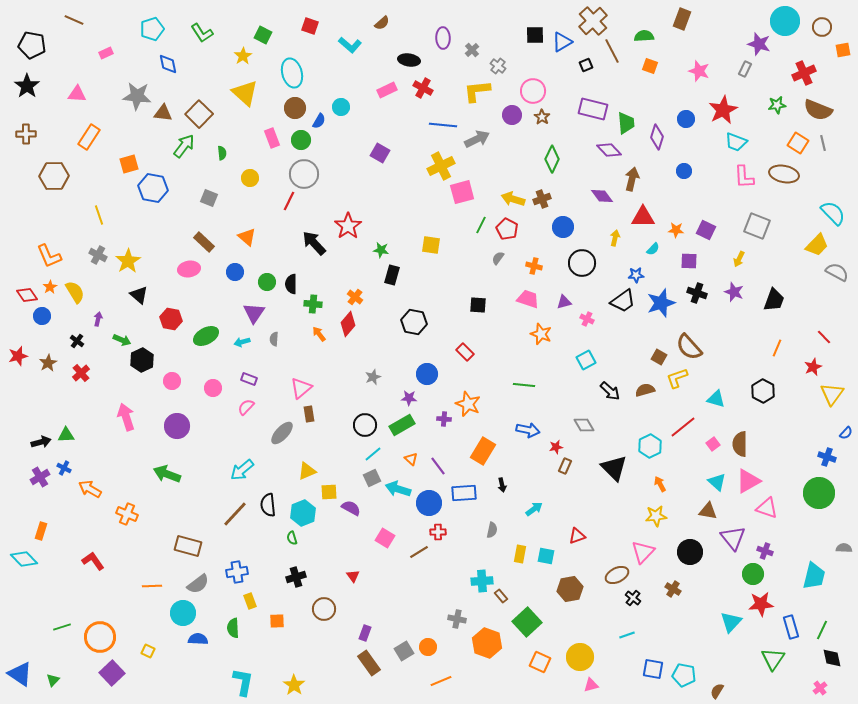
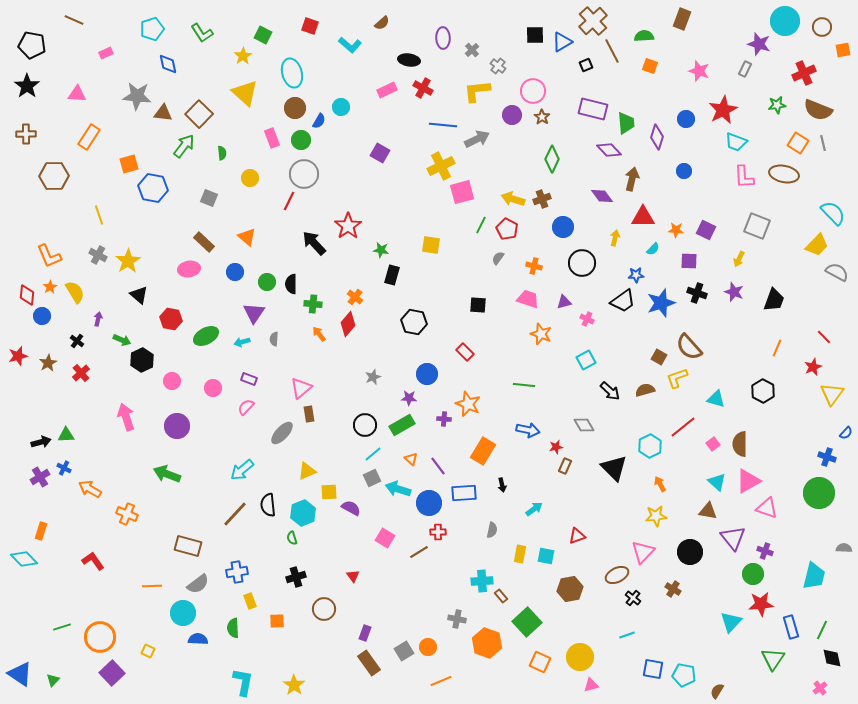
red diamond at (27, 295): rotated 40 degrees clockwise
